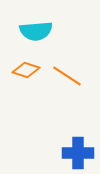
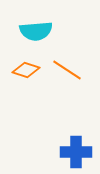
orange line: moved 6 px up
blue cross: moved 2 px left, 1 px up
